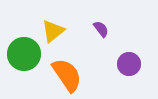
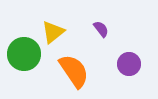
yellow triangle: moved 1 px down
orange semicircle: moved 7 px right, 4 px up
